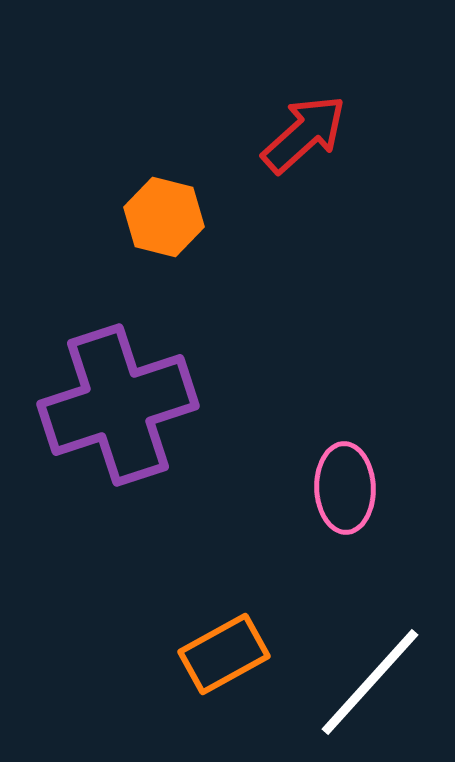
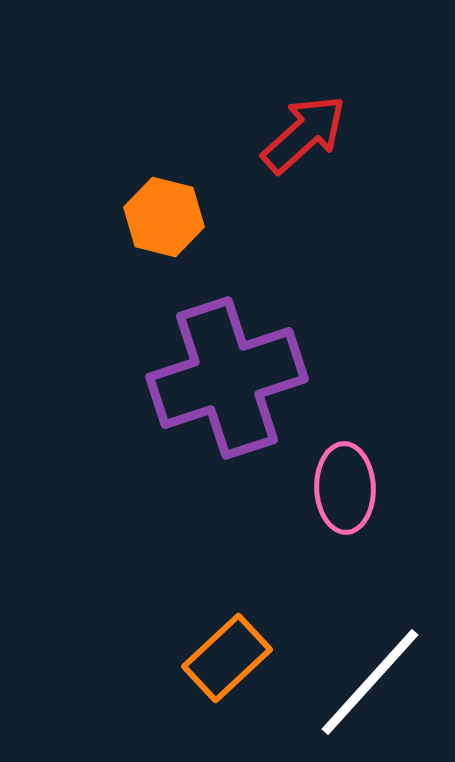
purple cross: moved 109 px right, 27 px up
orange rectangle: moved 3 px right, 4 px down; rotated 14 degrees counterclockwise
